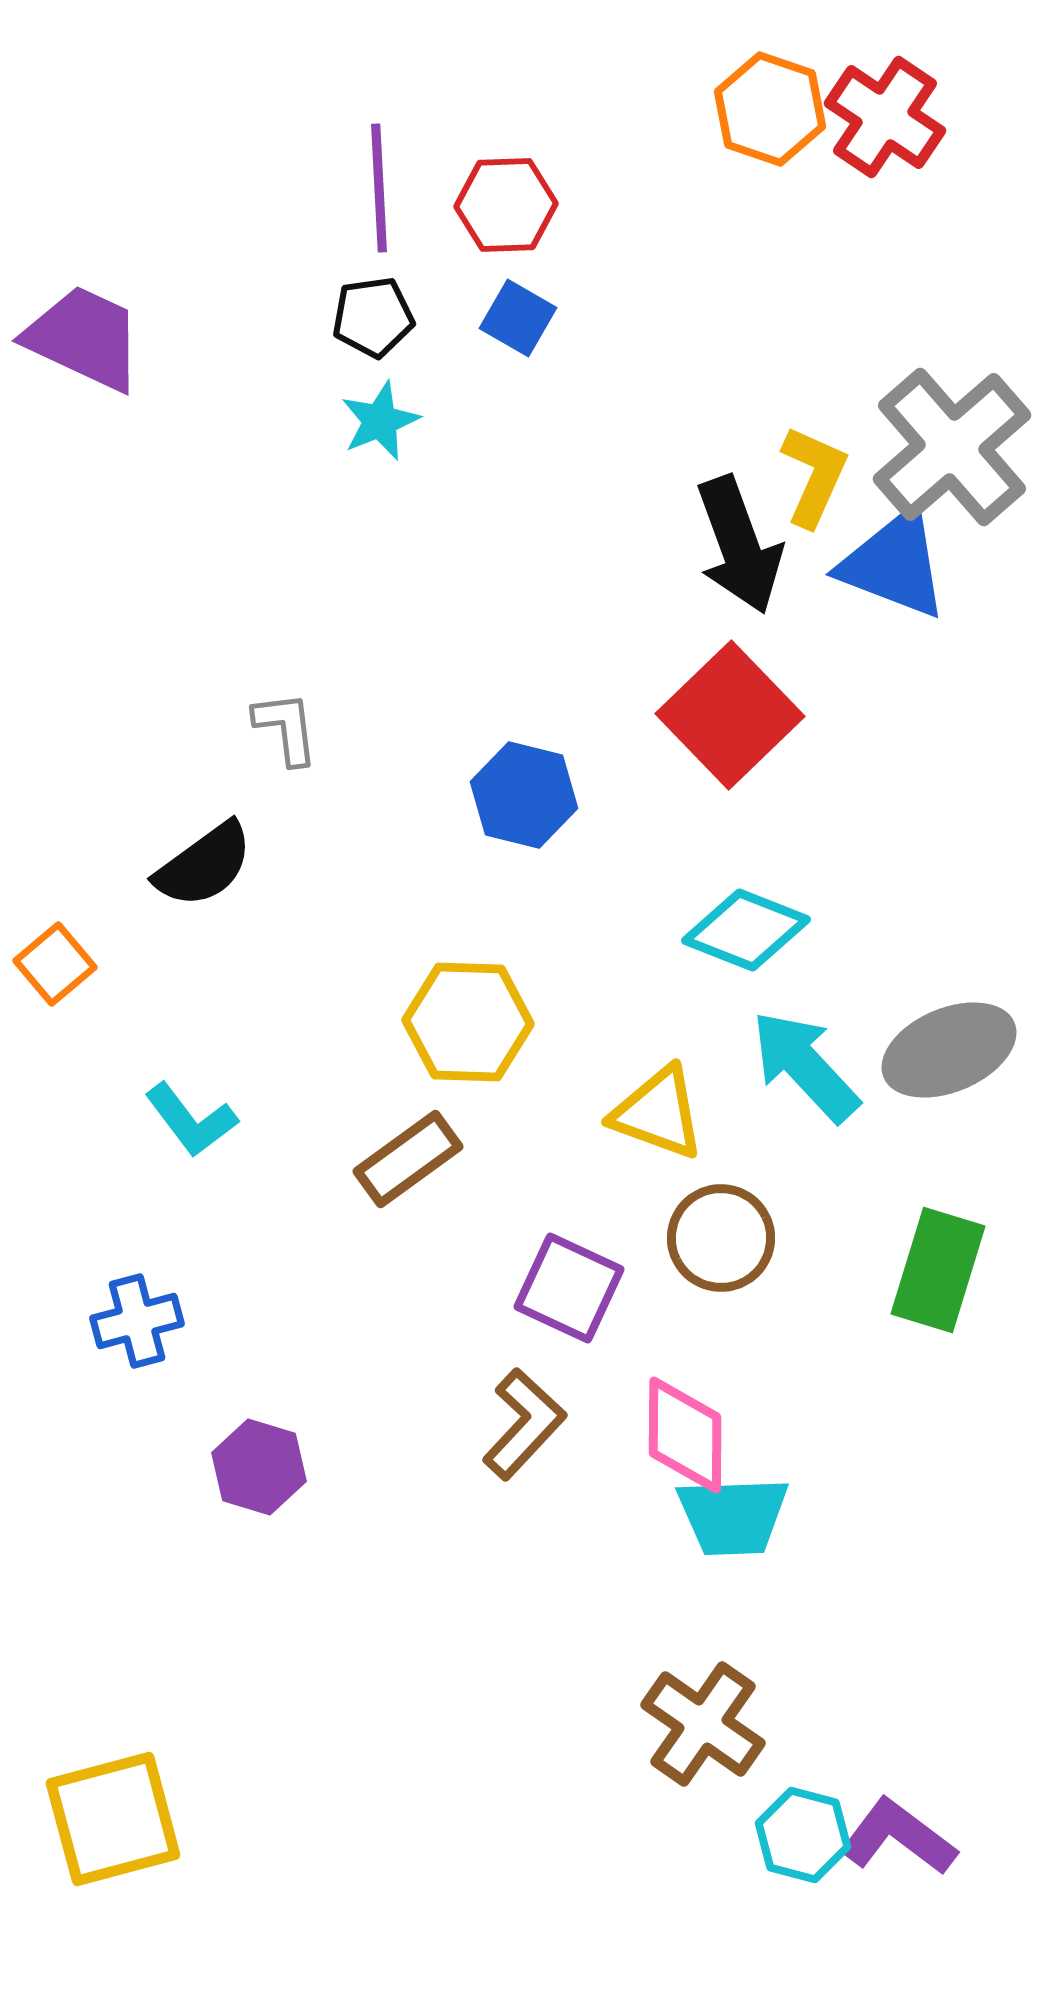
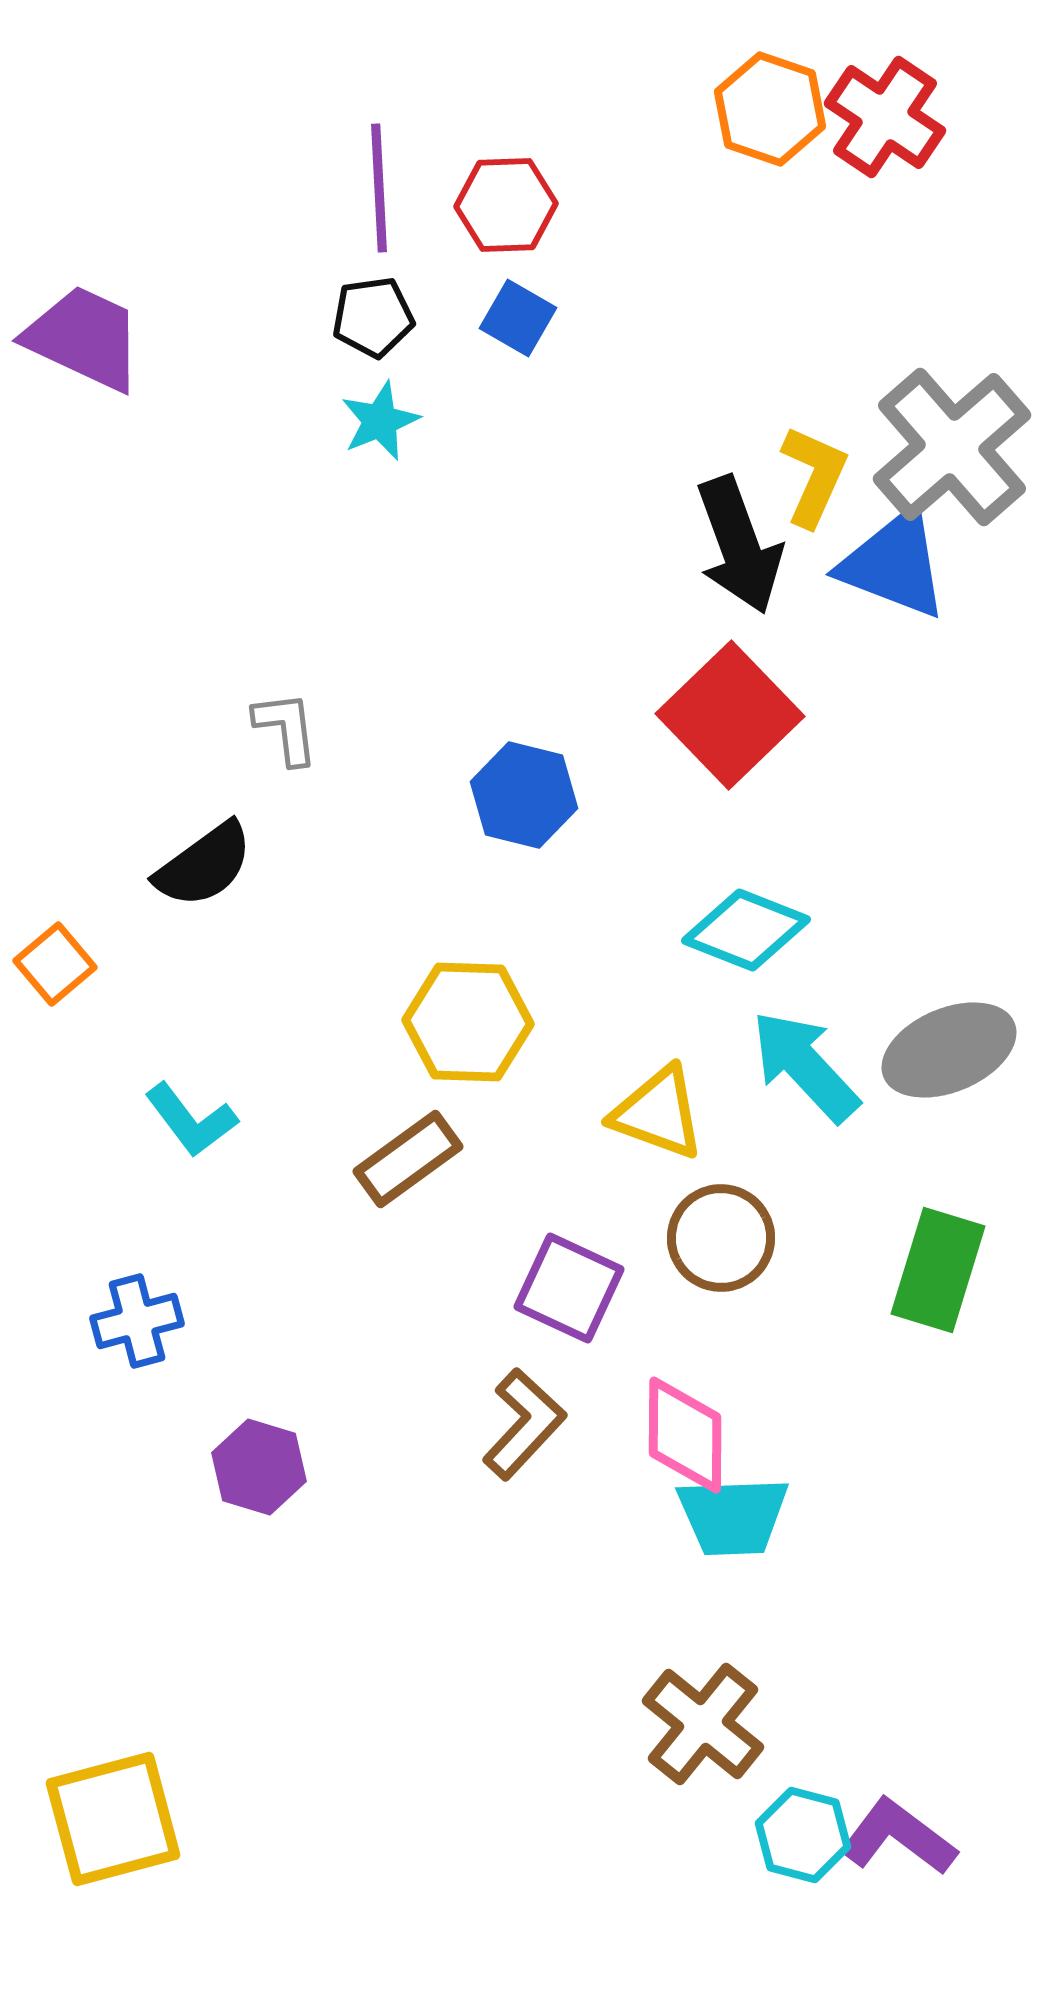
brown cross: rotated 4 degrees clockwise
